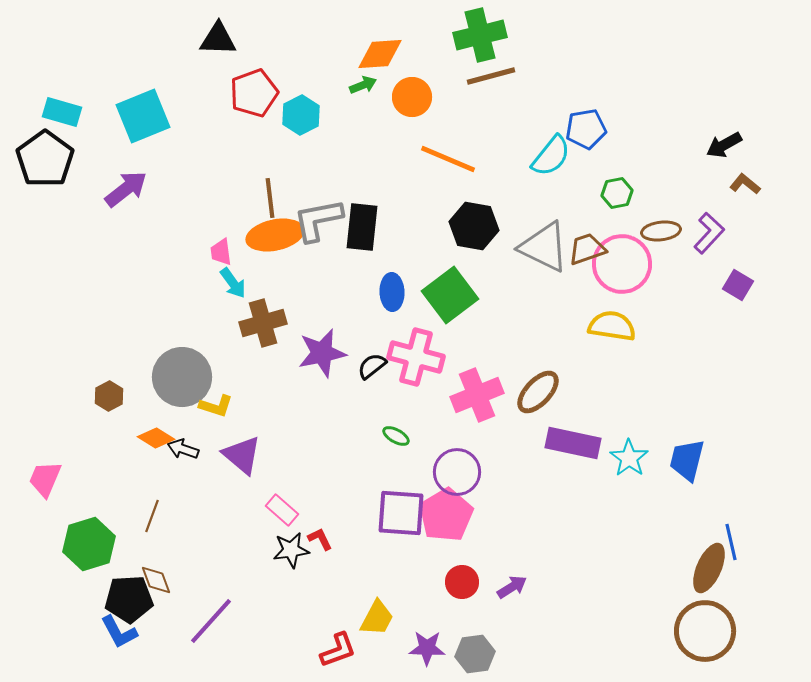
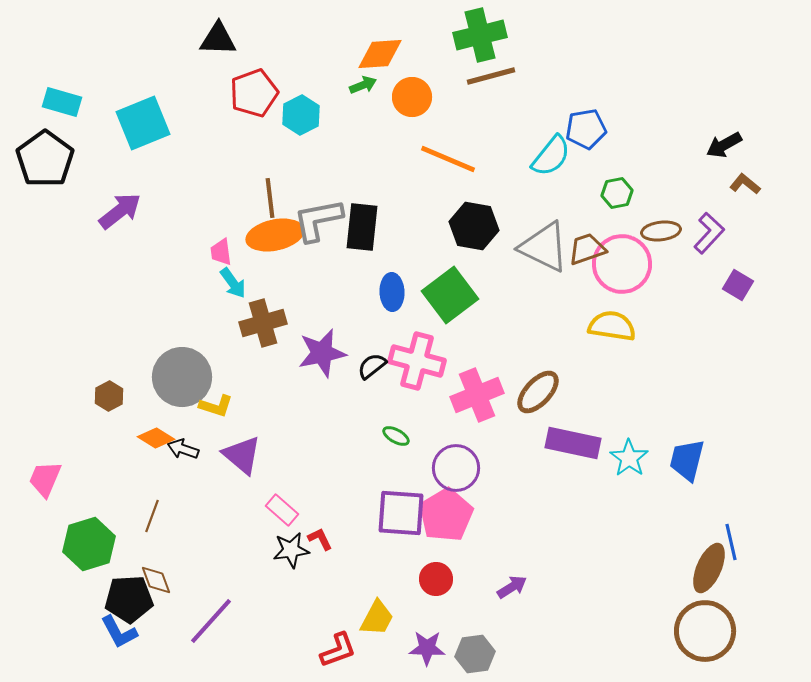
cyan rectangle at (62, 112): moved 10 px up
cyan square at (143, 116): moved 7 px down
purple arrow at (126, 189): moved 6 px left, 22 px down
pink cross at (416, 357): moved 1 px right, 4 px down
purple circle at (457, 472): moved 1 px left, 4 px up
red circle at (462, 582): moved 26 px left, 3 px up
